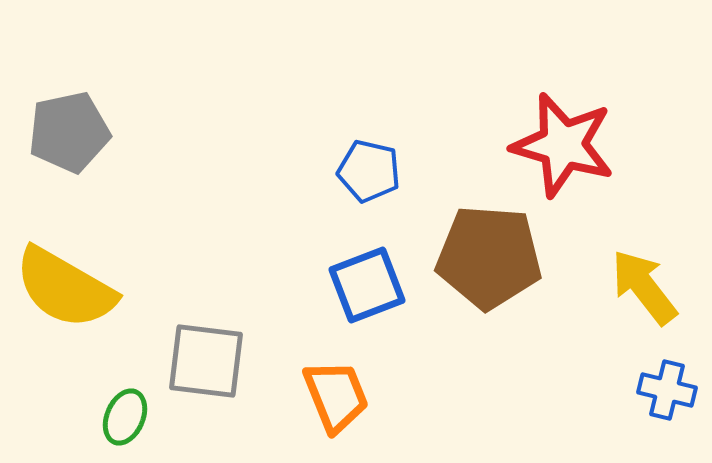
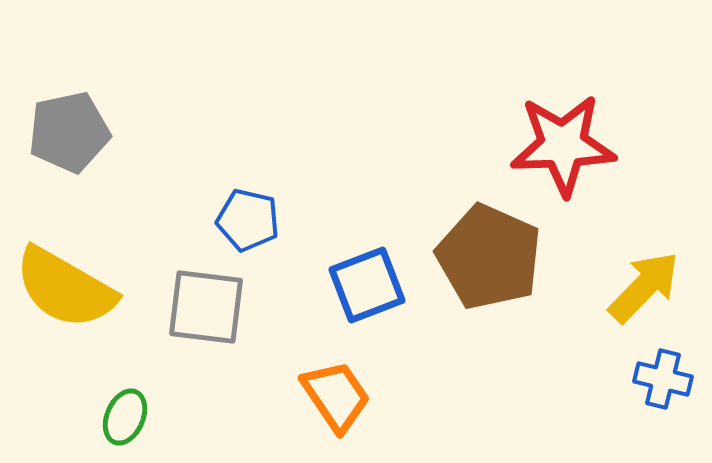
red star: rotated 18 degrees counterclockwise
blue pentagon: moved 121 px left, 49 px down
brown pentagon: rotated 20 degrees clockwise
yellow arrow: rotated 82 degrees clockwise
gray square: moved 54 px up
blue cross: moved 4 px left, 11 px up
orange trapezoid: rotated 12 degrees counterclockwise
